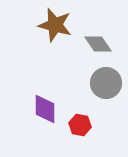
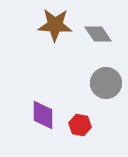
brown star: rotated 12 degrees counterclockwise
gray diamond: moved 10 px up
purple diamond: moved 2 px left, 6 px down
